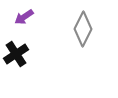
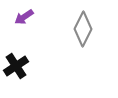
black cross: moved 12 px down
